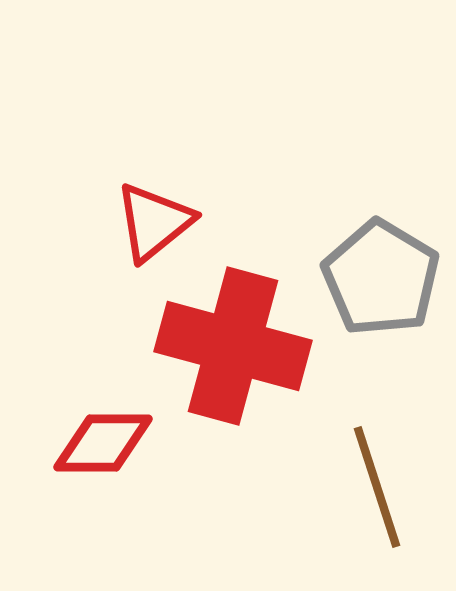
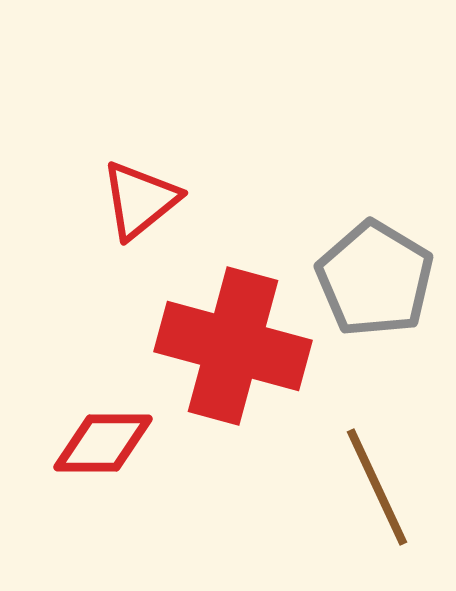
red triangle: moved 14 px left, 22 px up
gray pentagon: moved 6 px left, 1 px down
brown line: rotated 7 degrees counterclockwise
